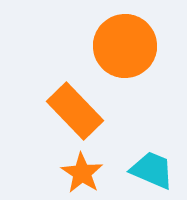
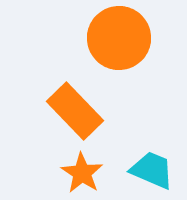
orange circle: moved 6 px left, 8 px up
